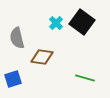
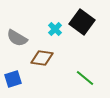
cyan cross: moved 1 px left, 6 px down
gray semicircle: rotated 45 degrees counterclockwise
brown diamond: moved 1 px down
green line: rotated 24 degrees clockwise
